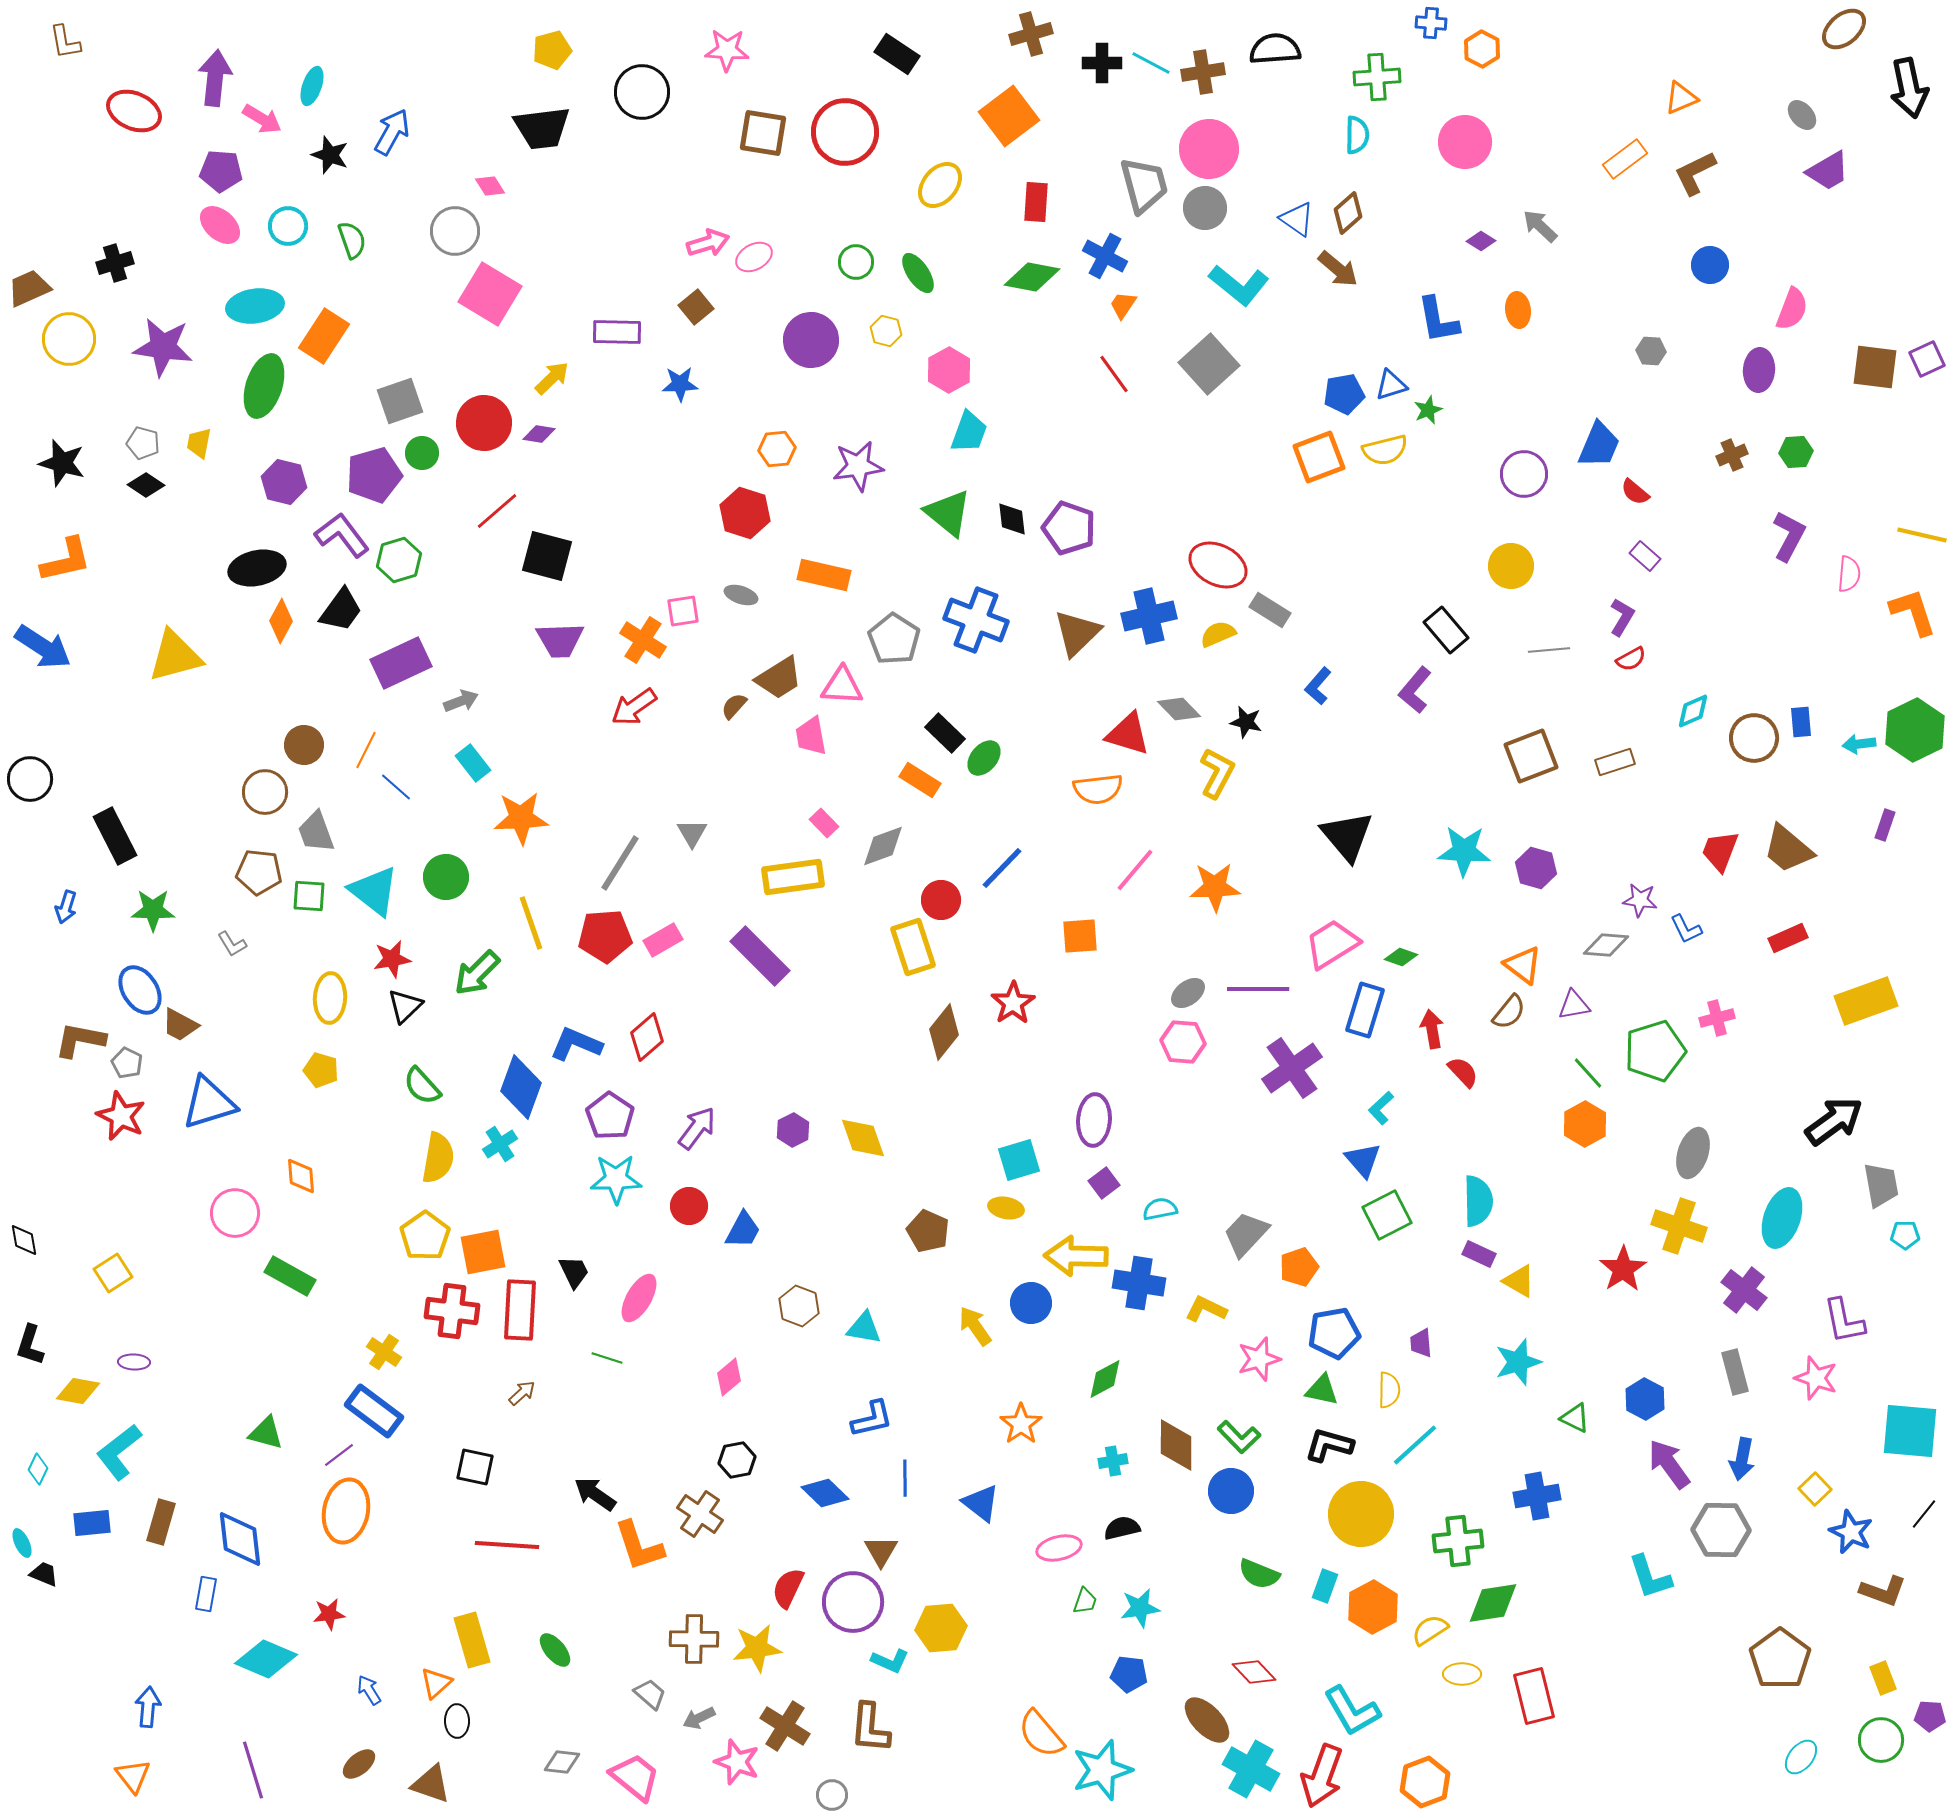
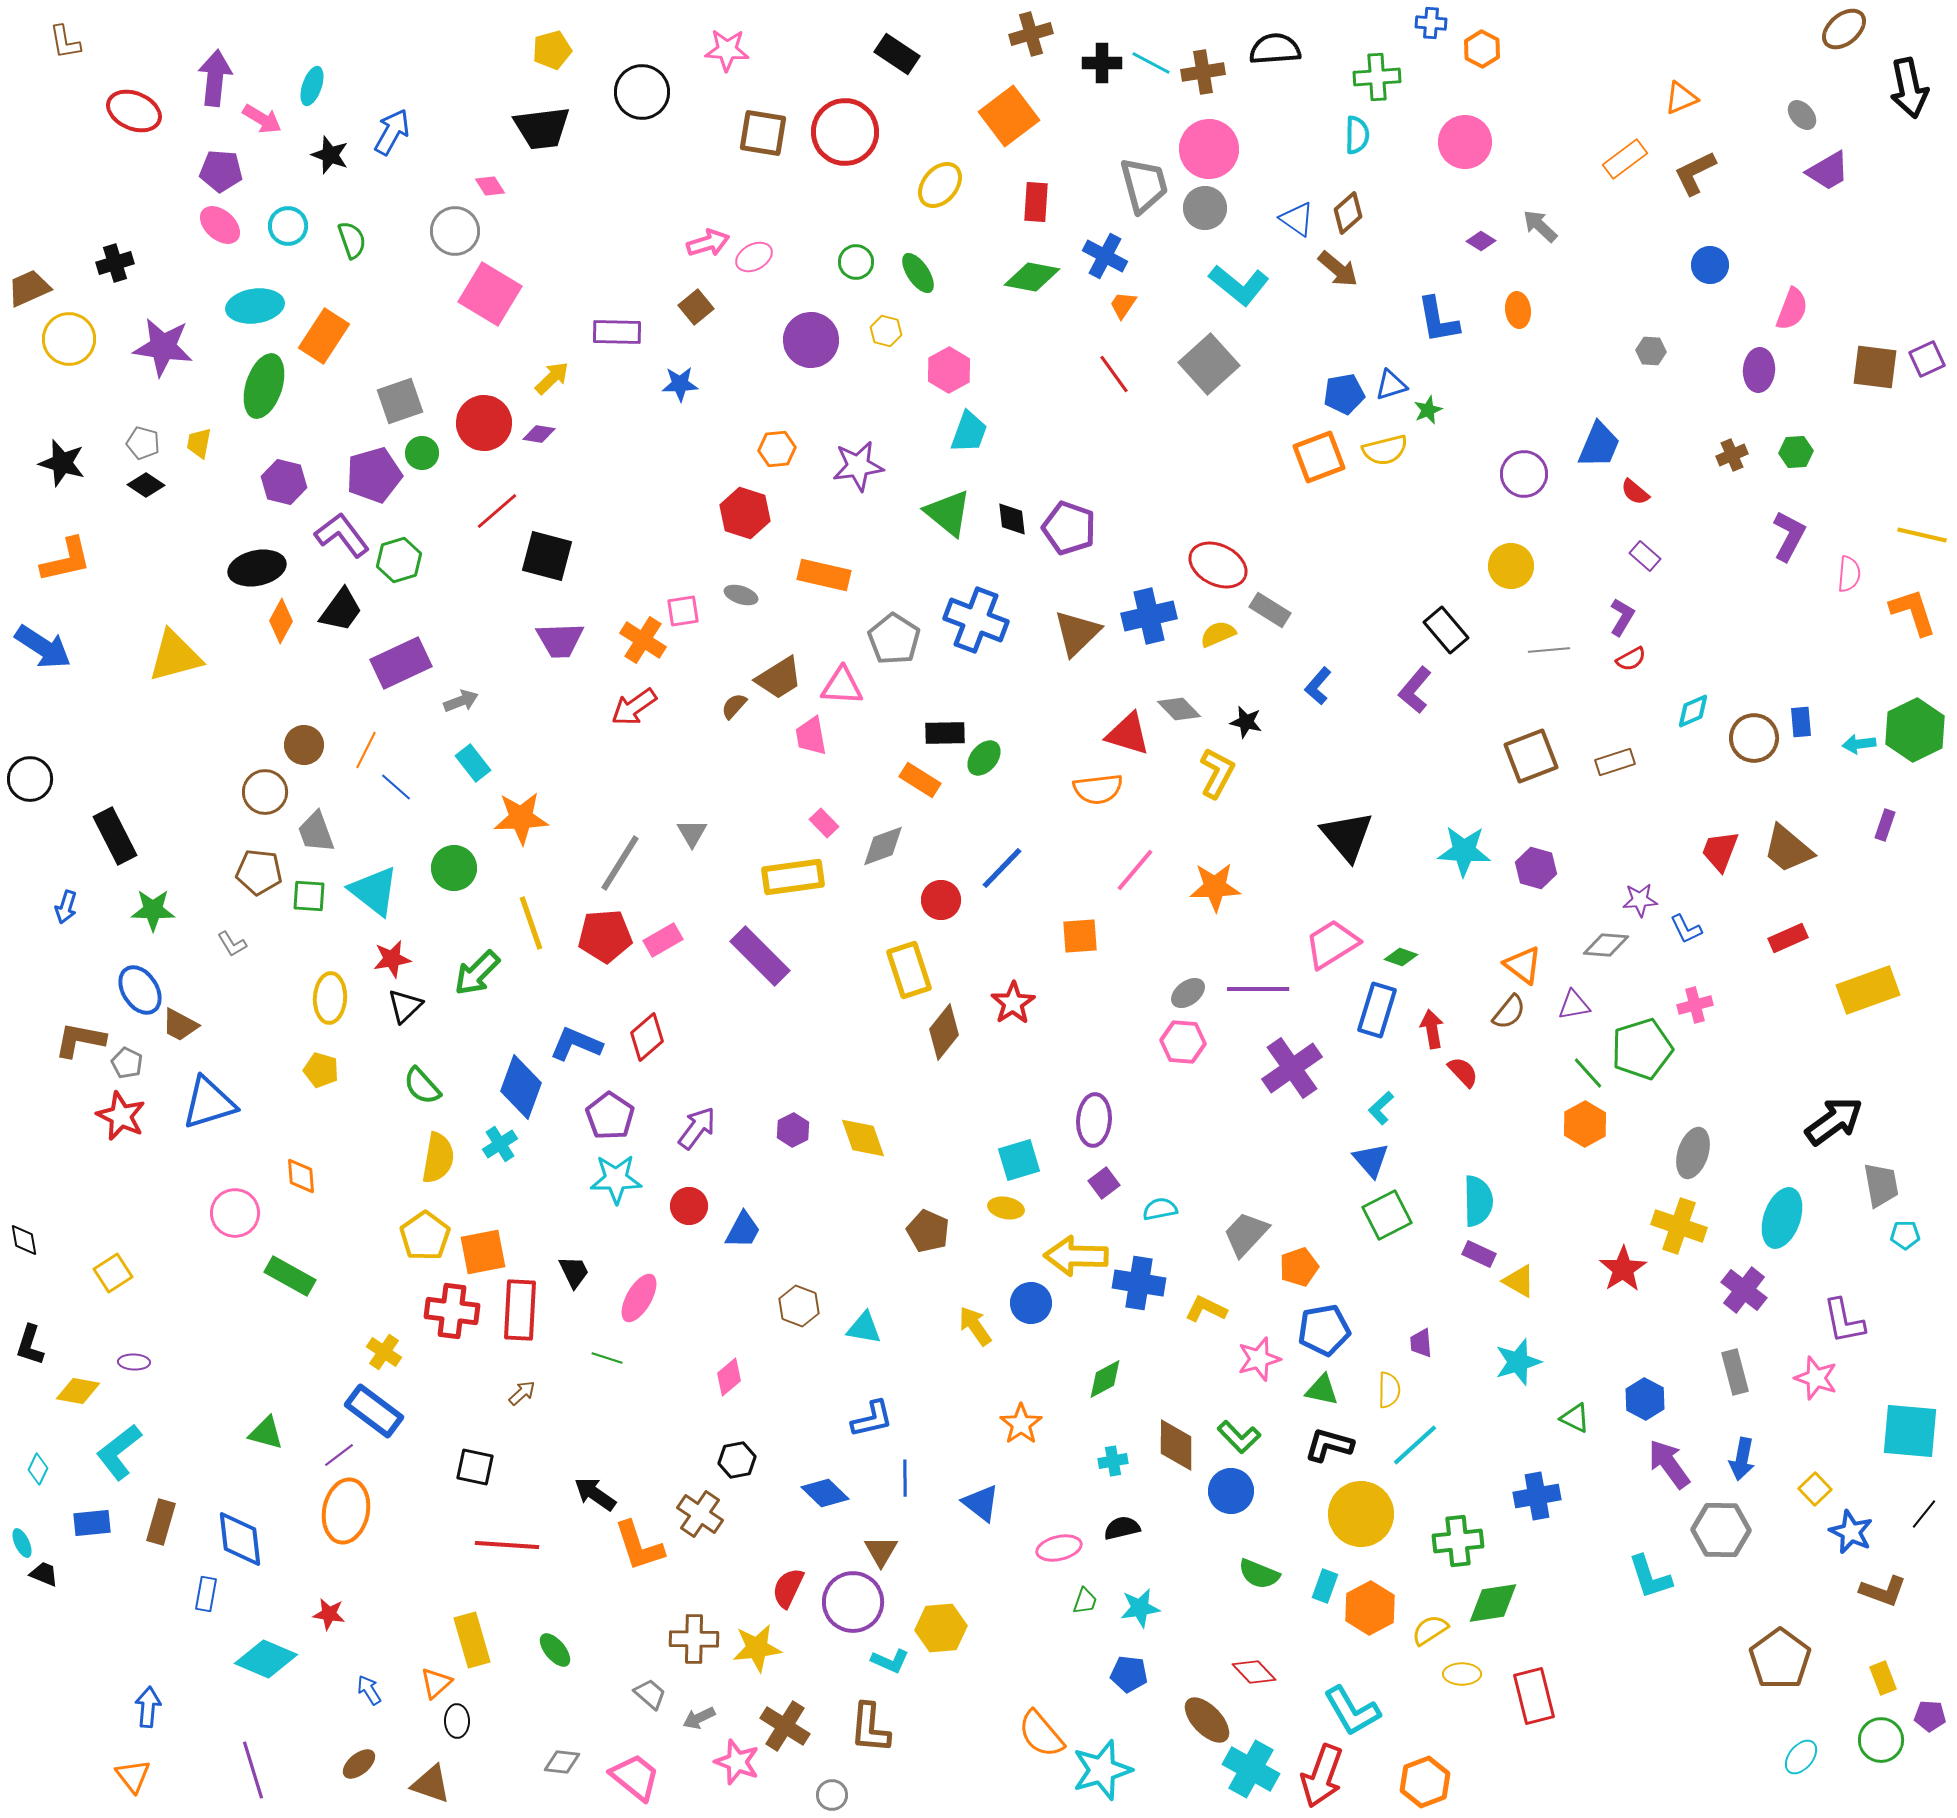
black rectangle at (945, 733): rotated 45 degrees counterclockwise
green circle at (446, 877): moved 8 px right, 9 px up
purple star at (1640, 900): rotated 12 degrees counterclockwise
yellow rectangle at (913, 947): moved 4 px left, 23 px down
yellow rectangle at (1866, 1001): moved 2 px right, 11 px up
blue rectangle at (1365, 1010): moved 12 px right
pink cross at (1717, 1018): moved 22 px left, 13 px up
green pentagon at (1655, 1051): moved 13 px left, 2 px up
blue triangle at (1363, 1160): moved 8 px right
blue pentagon at (1334, 1333): moved 10 px left, 3 px up
orange hexagon at (1373, 1607): moved 3 px left, 1 px down
red star at (329, 1614): rotated 16 degrees clockwise
